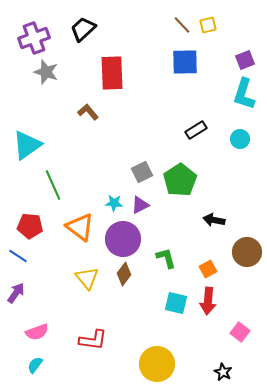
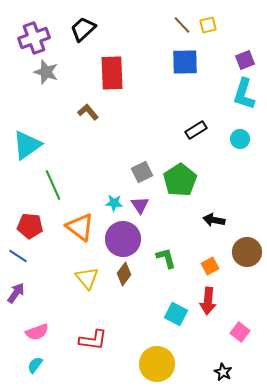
purple triangle: rotated 36 degrees counterclockwise
orange square: moved 2 px right, 3 px up
cyan square: moved 11 px down; rotated 15 degrees clockwise
